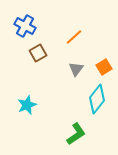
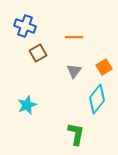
blue cross: rotated 10 degrees counterclockwise
orange line: rotated 42 degrees clockwise
gray triangle: moved 2 px left, 2 px down
green L-shape: rotated 45 degrees counterclockwise
